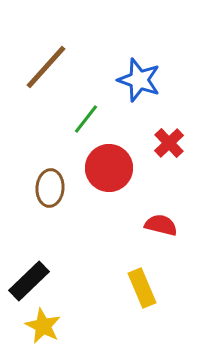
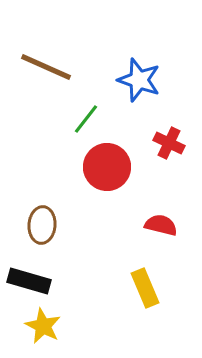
brown line: rotated 72 degrees clockwise
red cross: rotated 20 degrees counterclockwise
red circle: moved 2 px left, 1 px up
brown ellipse: moved 8 px left, 37 px down
black rectangle: rotated 60 degrees clockwise
yellow rectangle: moved 3 px right
